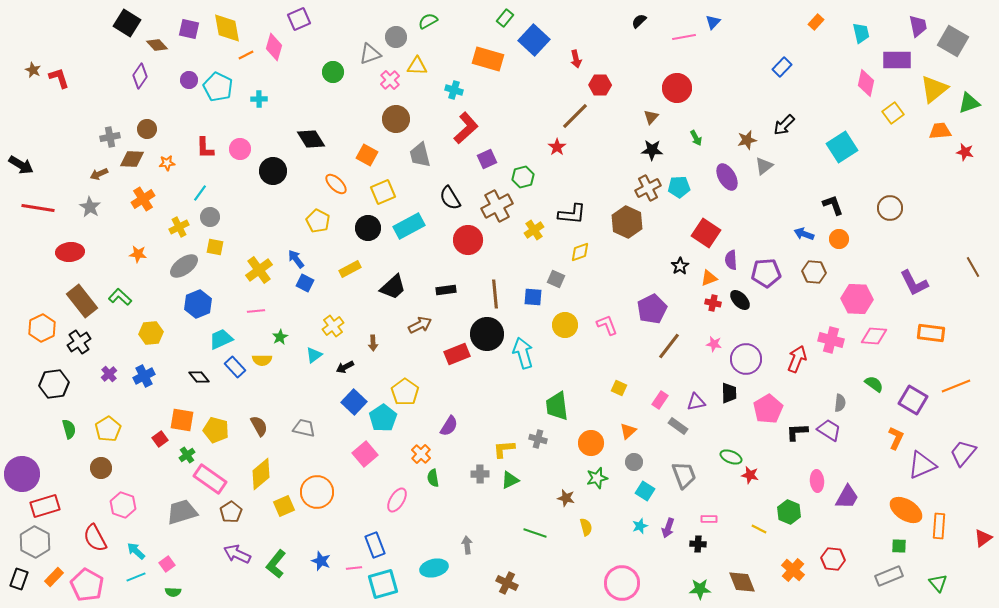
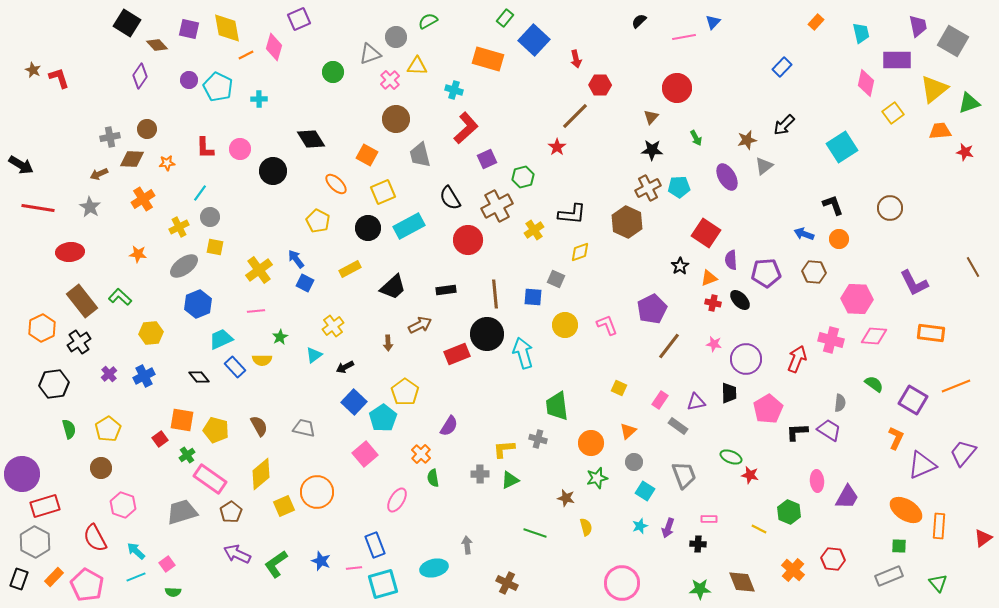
brown arrow at (373, 343): moved 15 px right
green L-shape at (276, 564): rotated 16 degrees clockwise
